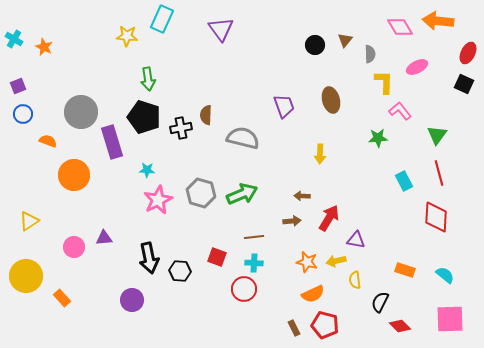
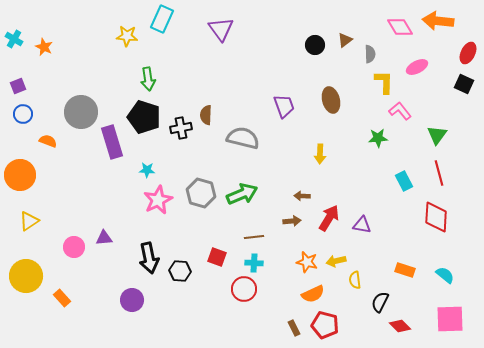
brown triangle at (345, 40): rotated 14 degrees clockwise
orange circle at (74, 175): moved 54 px left
purple triangle at (356, 240): moved 6 px right, 15 px up
